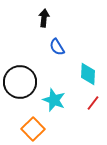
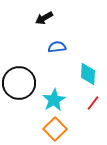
black arrow: rotated 126 degrees counterclockwise
blue semicircle: rotated 114 degrees clockwise
black circle: moved 1 px left, 1 px down
cyan star: rotated 20 degrees clockwise
orange square: moved 22 px right
